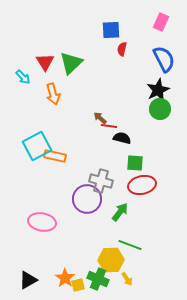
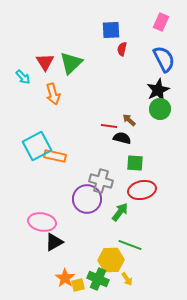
brown arrow: moved 29 px right, 2 px down
red ellipse: moved 5 px down
black triangle: moved 26 px right, 38 px up
